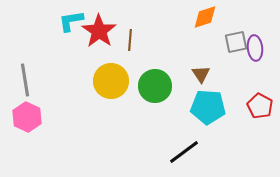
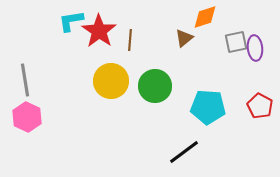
brown triangle: moved 17 px left, 36 px up; rotated 24 degrees clockwise
